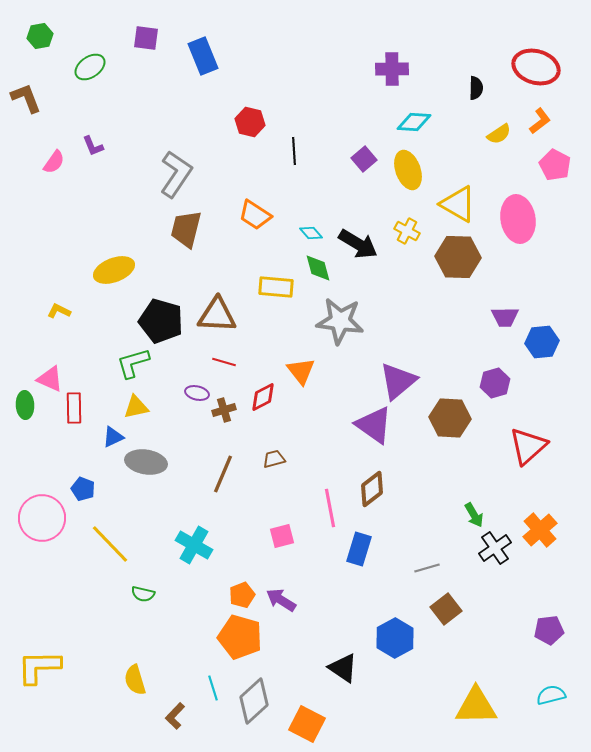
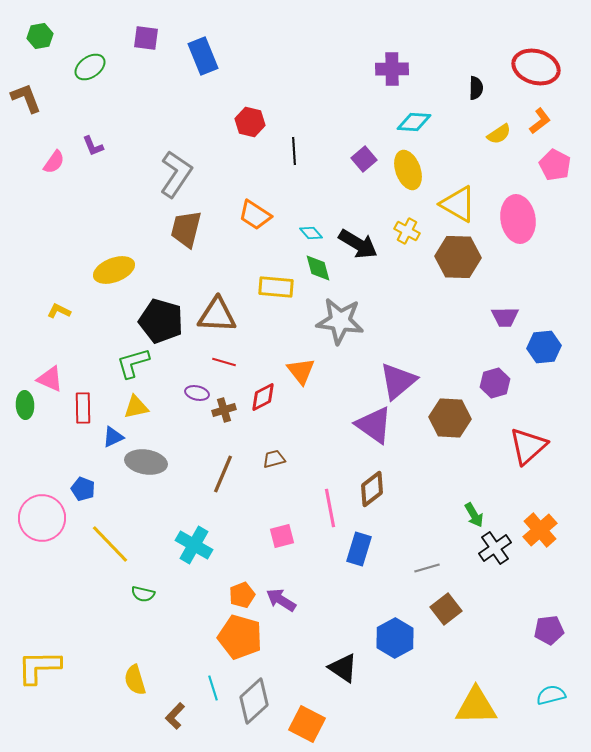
blue hexagon at (542, 342): moved 2 px right, 5 px down
red rectangle at (74, 408): moved 9 px right
